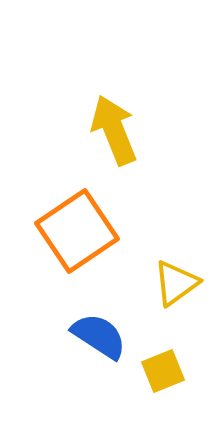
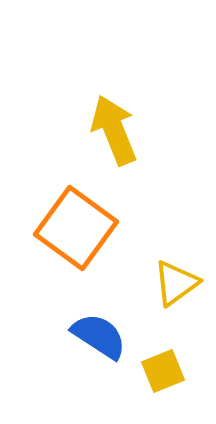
orange square: moved 1 px left, 3 px up; rotated 20 degrees counterclockwise
